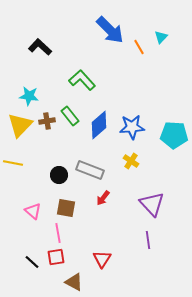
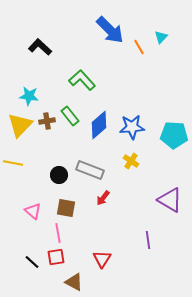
purple triangle: moved 18 px right, 4 px up; rotated 16 degrees counterclockwise
